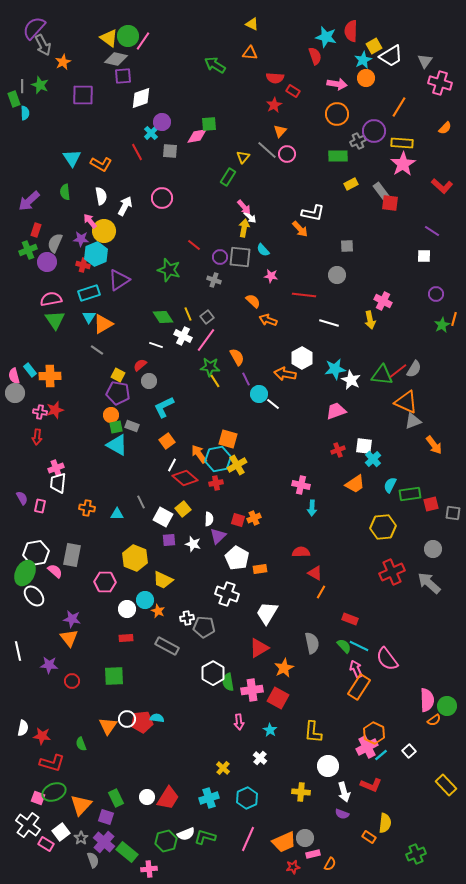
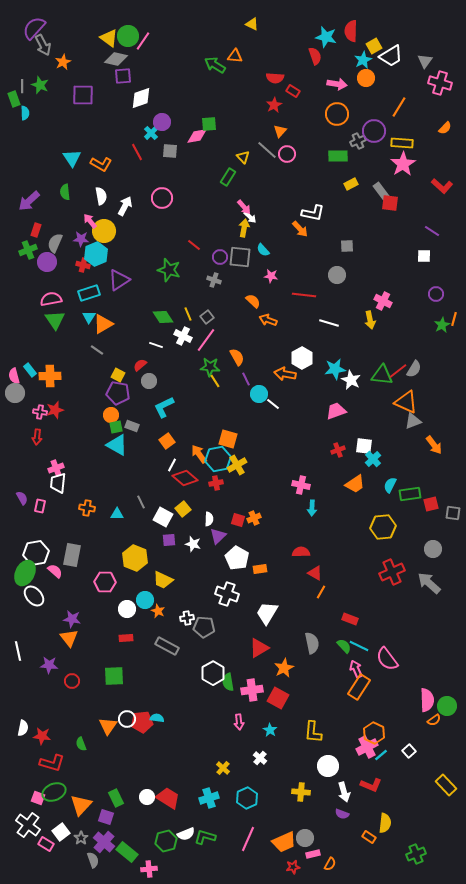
orange triangle at (250, 53): moved 15 px left, 3 px down
yellow triangle at (243, 157): rotated 24 degrees counterclockwise
red trapezoid at (168, 798): rotated 90 degrees counterclockwise
